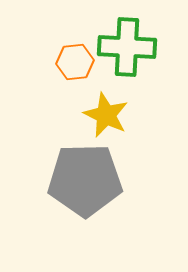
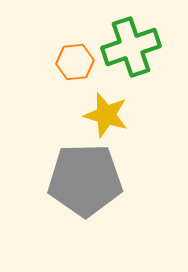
green cross: moved 4 px right; rotated 22 degrees counterclockwise
yellow star: rotated 9 degrees counterclockwise
